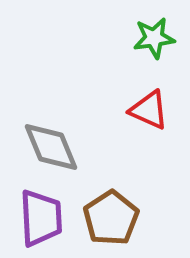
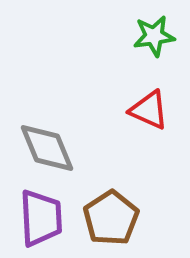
green star: moved 2 px up
gray diamond: moved 4 px left, 1 px down
